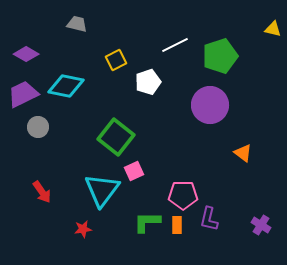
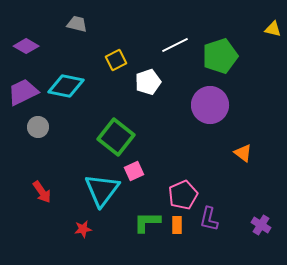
purple diamond: moved 8 px up
purple trapezoid: moved 2 px up
pink pentagon: rotated 24 degrees counterclockwise
